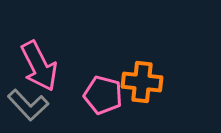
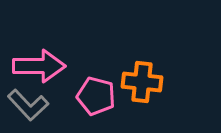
pink arrow: rotated 63 degrees counterclockwise
pink pentagon: moved 7 px left, 1 px down
